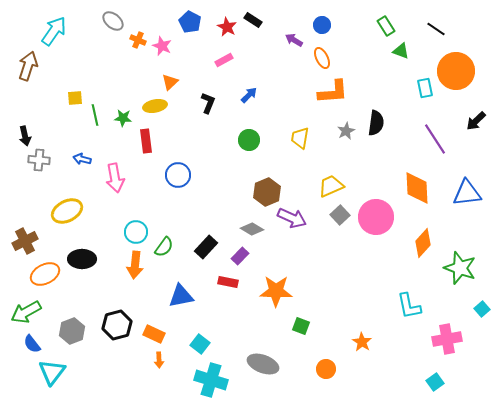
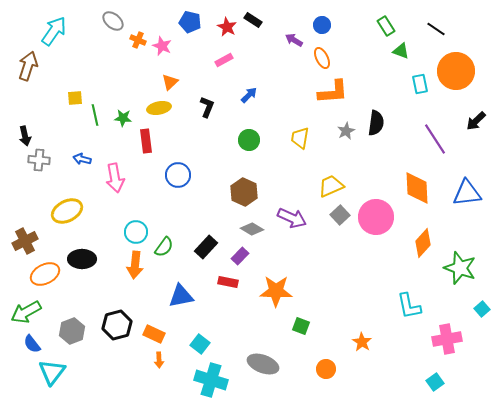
blue pentagon at (190, 22): rotated 15 degrees counterclockwise
cyan rectangle at (425, 88): moved 5 px left, 4 px up
black L-shape at (208, 103): moved 1 px left, 4 px down
yellow ellipse at (155, 106): moved 4 px right, 2 px down
brown hexagon at (267, 192): moved 23 px left; rotated 12 degrees counterclockwise
